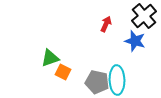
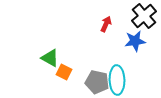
blue star: rotated 25 degrees counterclockwise
green triangle: rotated 48 degrees clockwise
orange square: moved 1 px right
